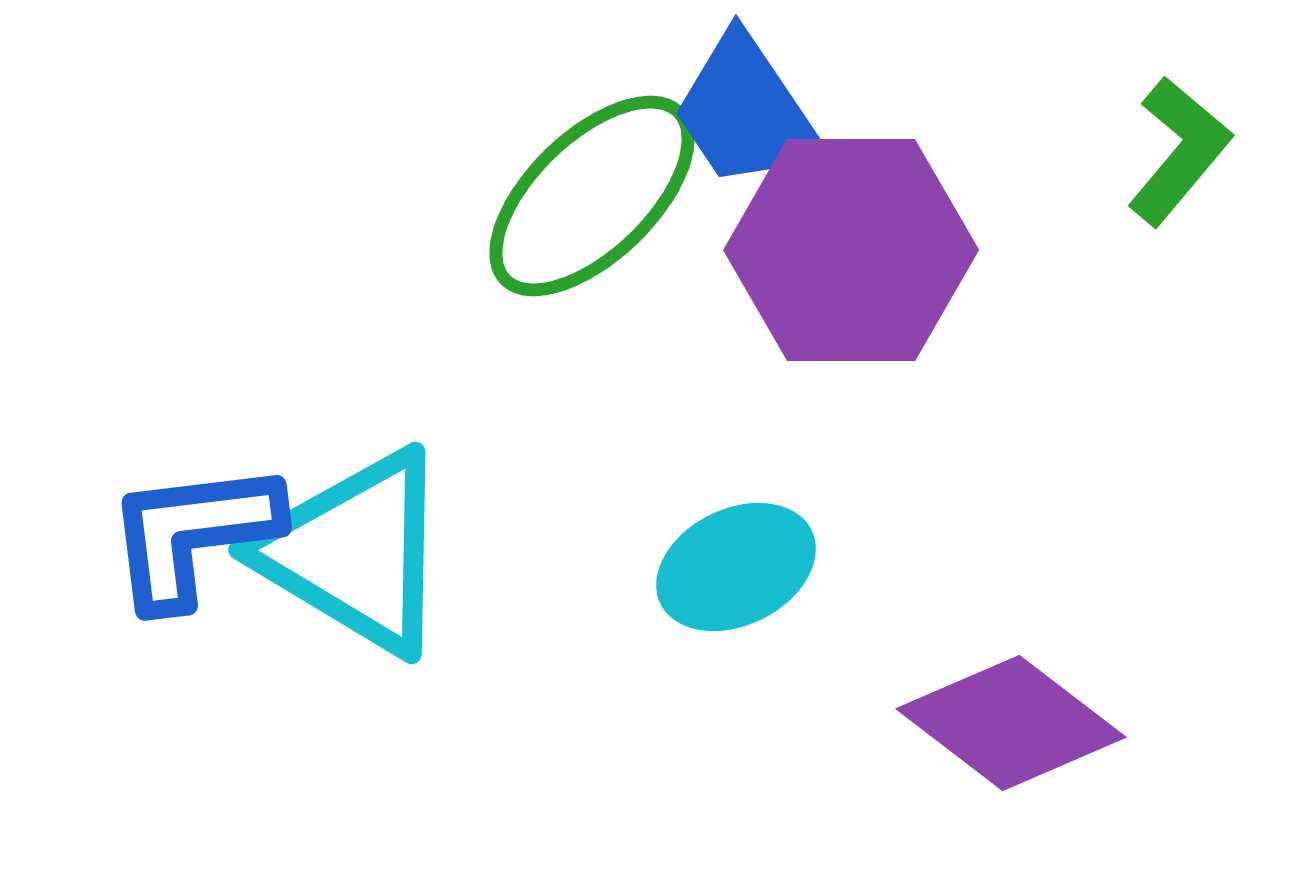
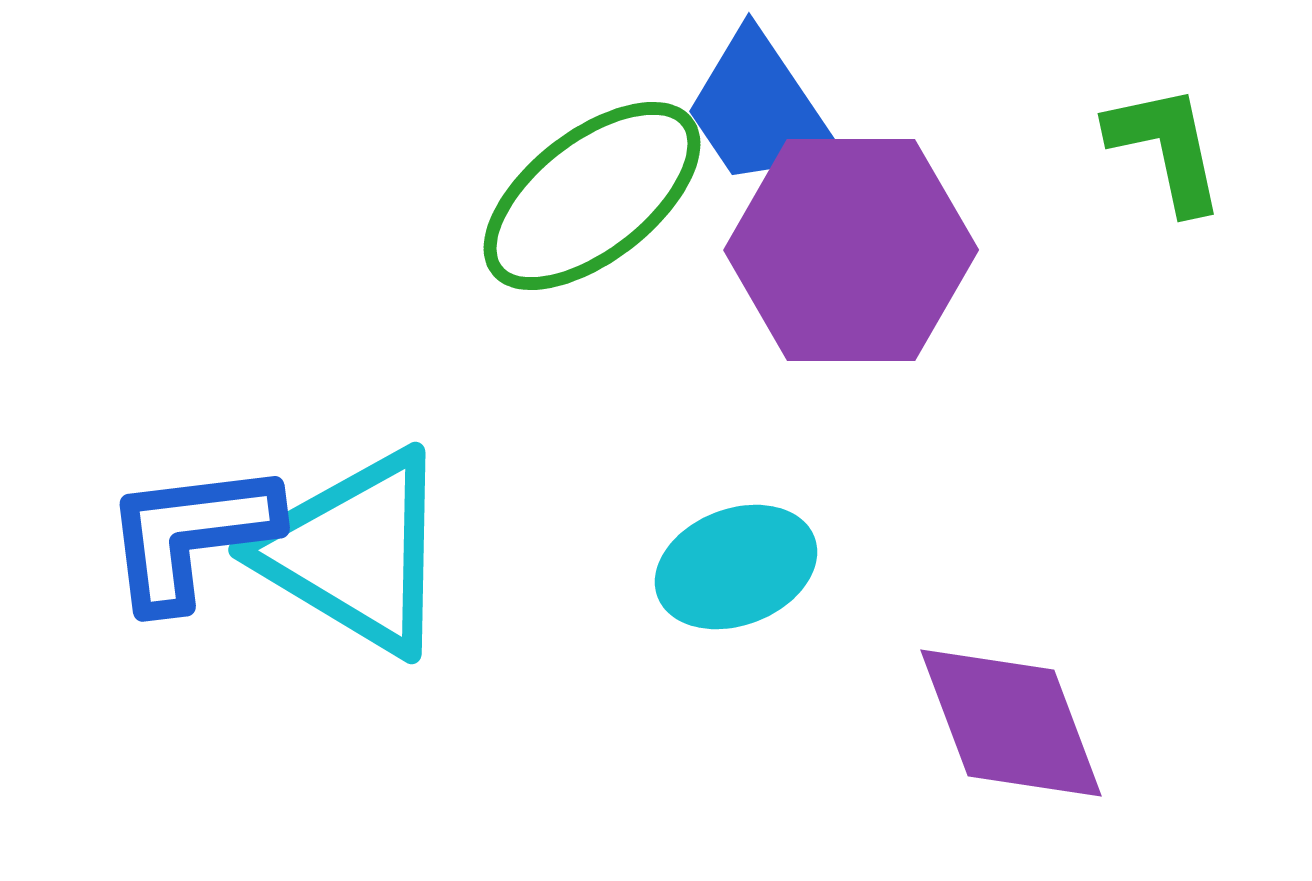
blue trapezoid: moved 13 px right, 2 px up
green L-shape: moved 13 px left, 3 px up; rotated 52 degrees counterclockwise
green ellipse: rotated 6 degrees clockwise
blue L-shape: moved 2 px left, 1 px down
cyan ellipse: rotated 5 degrees clockwise
purple diamond: rotated 32 degrees clockwise
